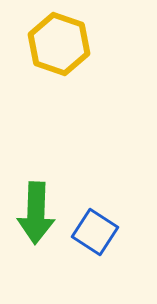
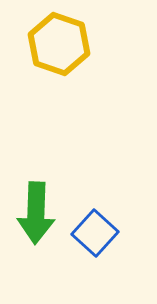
blue square: moved 1 px down; rotated 9 degrees clockwise
